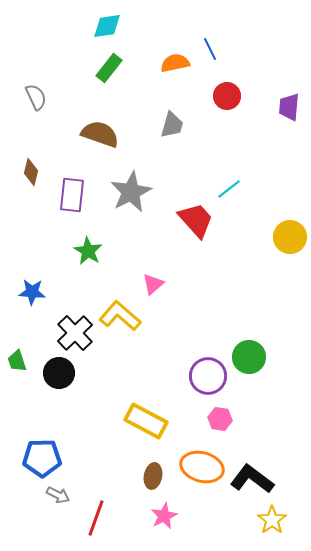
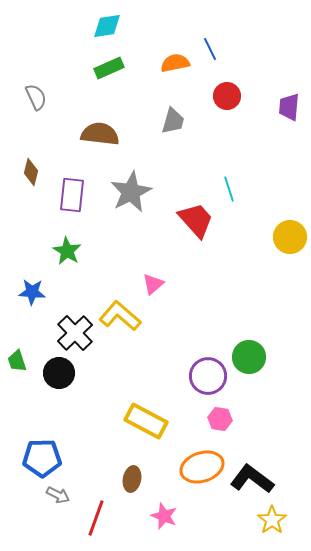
green rectangle: rotated 28 degrees clockwise
gray trapezoid: moved 1 px right, 4 px up
brown semicircle: rotated 12 degrees counterclockwise
cyan line: rotated 70 degrees counterclockwise
green star: moved 21 px left
orange ellipse: rotated 33 degrees counterclockwise
brown ellipse: moved 21 px left, 3 px down
pink star: rotated 24 degrees counterclockwise
